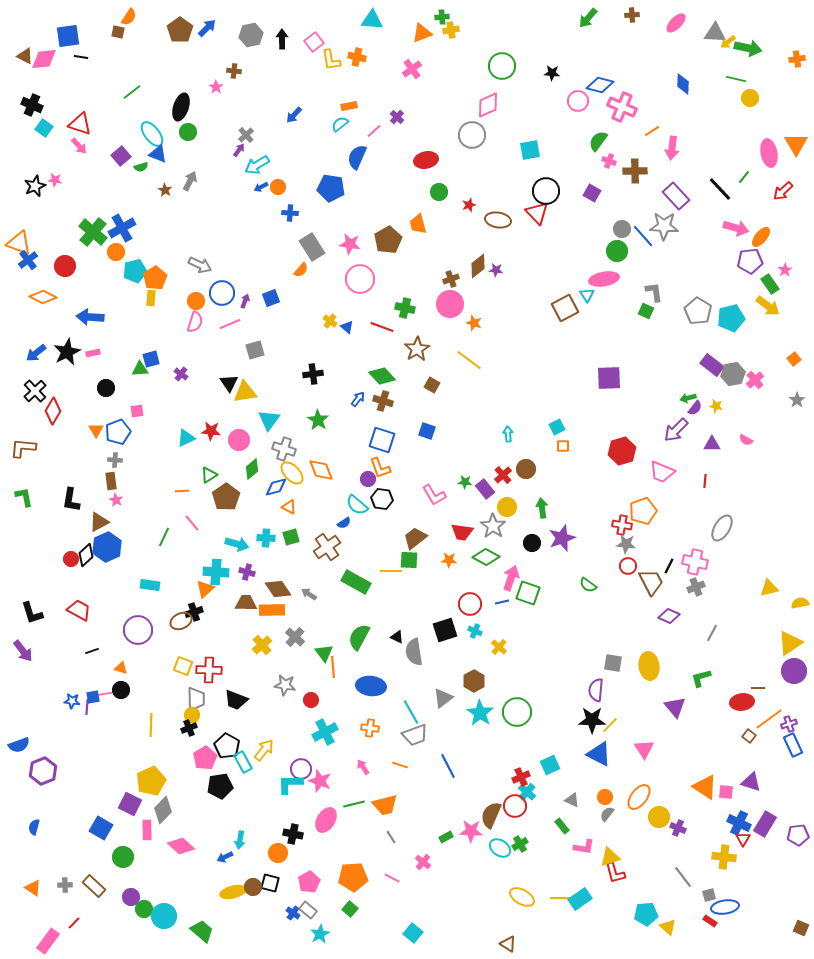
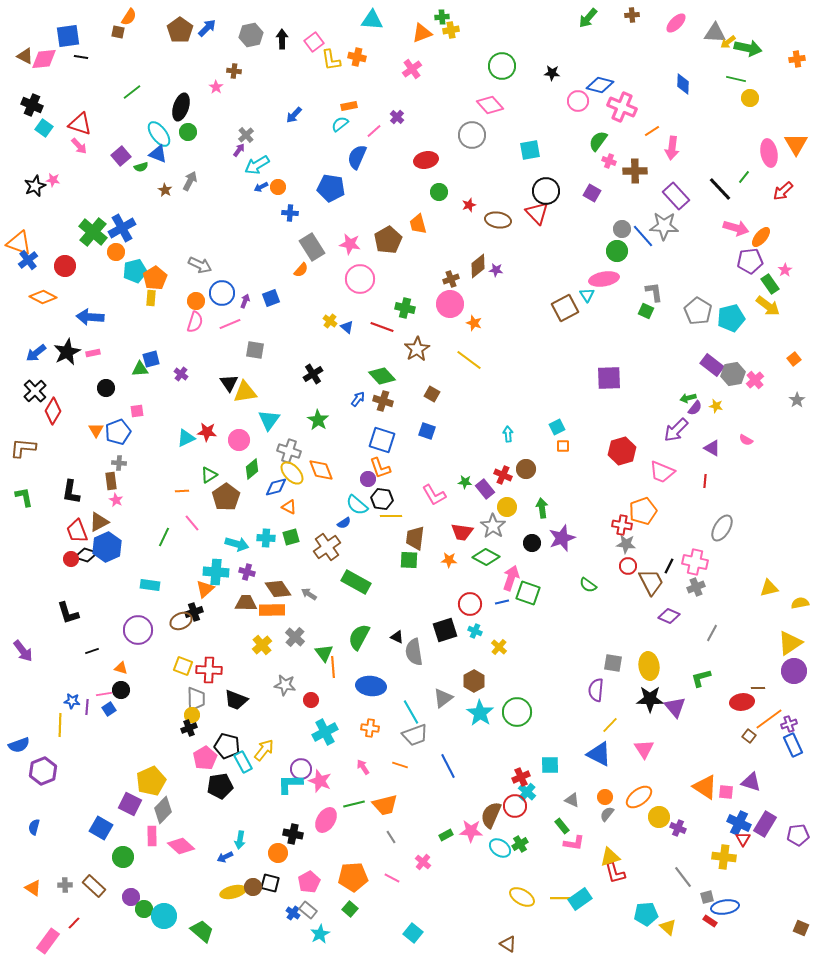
pink diamond at (488, 105): moved 2 px right; rotated 72 degrees clockwise
cyan ellipse at (152, 134): moved 7 px right
pink star at (55, 180): moved 2 px left
gray square at (255, 350): rotated 24 degrees clockwise
black cross at (313, 374): rotated 24 degrees counterclockwise
brown square at (432, 385): moved 9 px down
red star at (211, 431): moved 4 px left, 1 px down
purple triangle at (712, 444): moved 4 px down; rotated 30 degrees clockwise
gray cross at (284, 449): moved 5 px right, 2 px down
gray cross at (115, 460): moved 4 px right, 3 px down
red cross at (503, 475): rotated 24 degrees counterclockwise
black L-shape at (71, 500): moved 8 px up
brown trapezoid at (415, 538): rotated 45 degrees counterclockwise
black diamond at (86, 555): rotated 60 degrees clockwise
yellow line at (391, 571): moved 55 px up
red trapezoid at (79, 610): moved 2 px left, 79 px up; rotated 140 degrees counterclockwise
black L-shape at (32, 613): moved 36 px right
blue square at (93, 697): moved 16 px right, 12 px down; rotated 24 degrees counterclockwise
black star at (592, 720): moved 58 px right, 21 px up
yellow line at (151, 725): moved 91 px left
black pentagon at (227, 746): rotated 15 degrees counterclockwise
cyan square at (550, 765): rotated 24 degrees clockwise
orange ellipse at (639, 797): rotated 16 degrees clockwise
pink rectangle at (147, 830): moved 5 px right, 6 px down
green rectangle at (446, 837): moved 2 px up
pink L-shape at (584, 847): moved 10 px left, 4 px up
gray square at (709, 895): moved 2 px left, 2 px down
